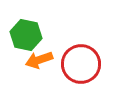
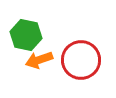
red circle: moved 4 px up
